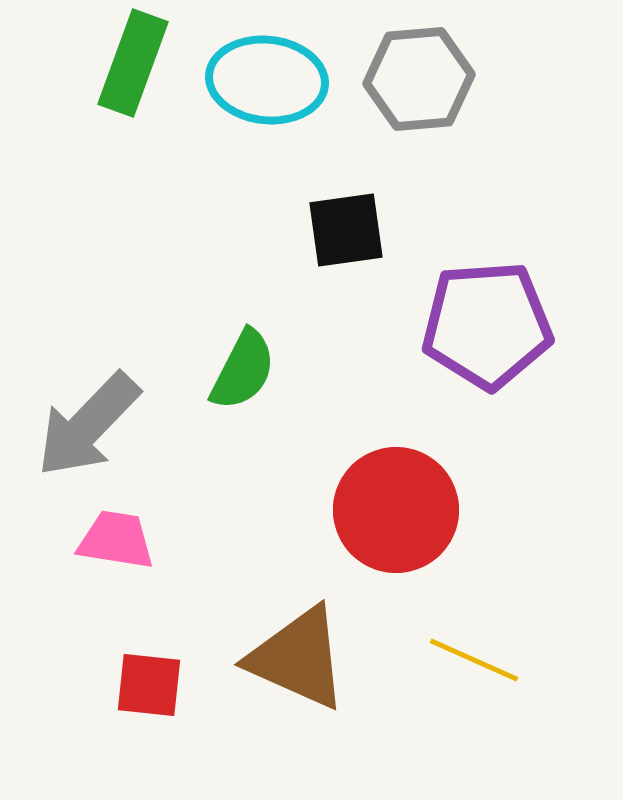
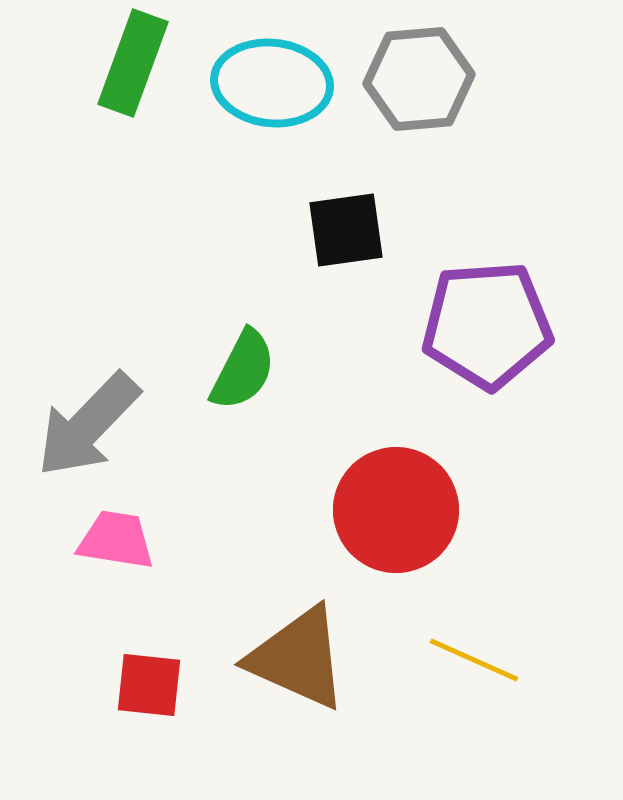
cyan ellipse: moved 5 px right, 3 px down
